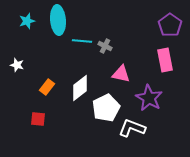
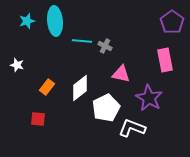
cyan ellipse: moved 3 px left, 1 px down
purple pentagon: moved 2 px right, 3 px up
